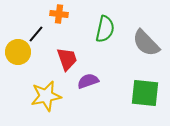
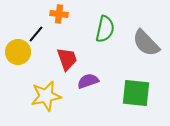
green square: moved 9 px left
